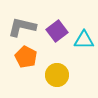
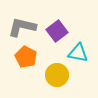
cyan triangle: moved 6 px left, 13 px down; rotated 10 degrees clockwise
